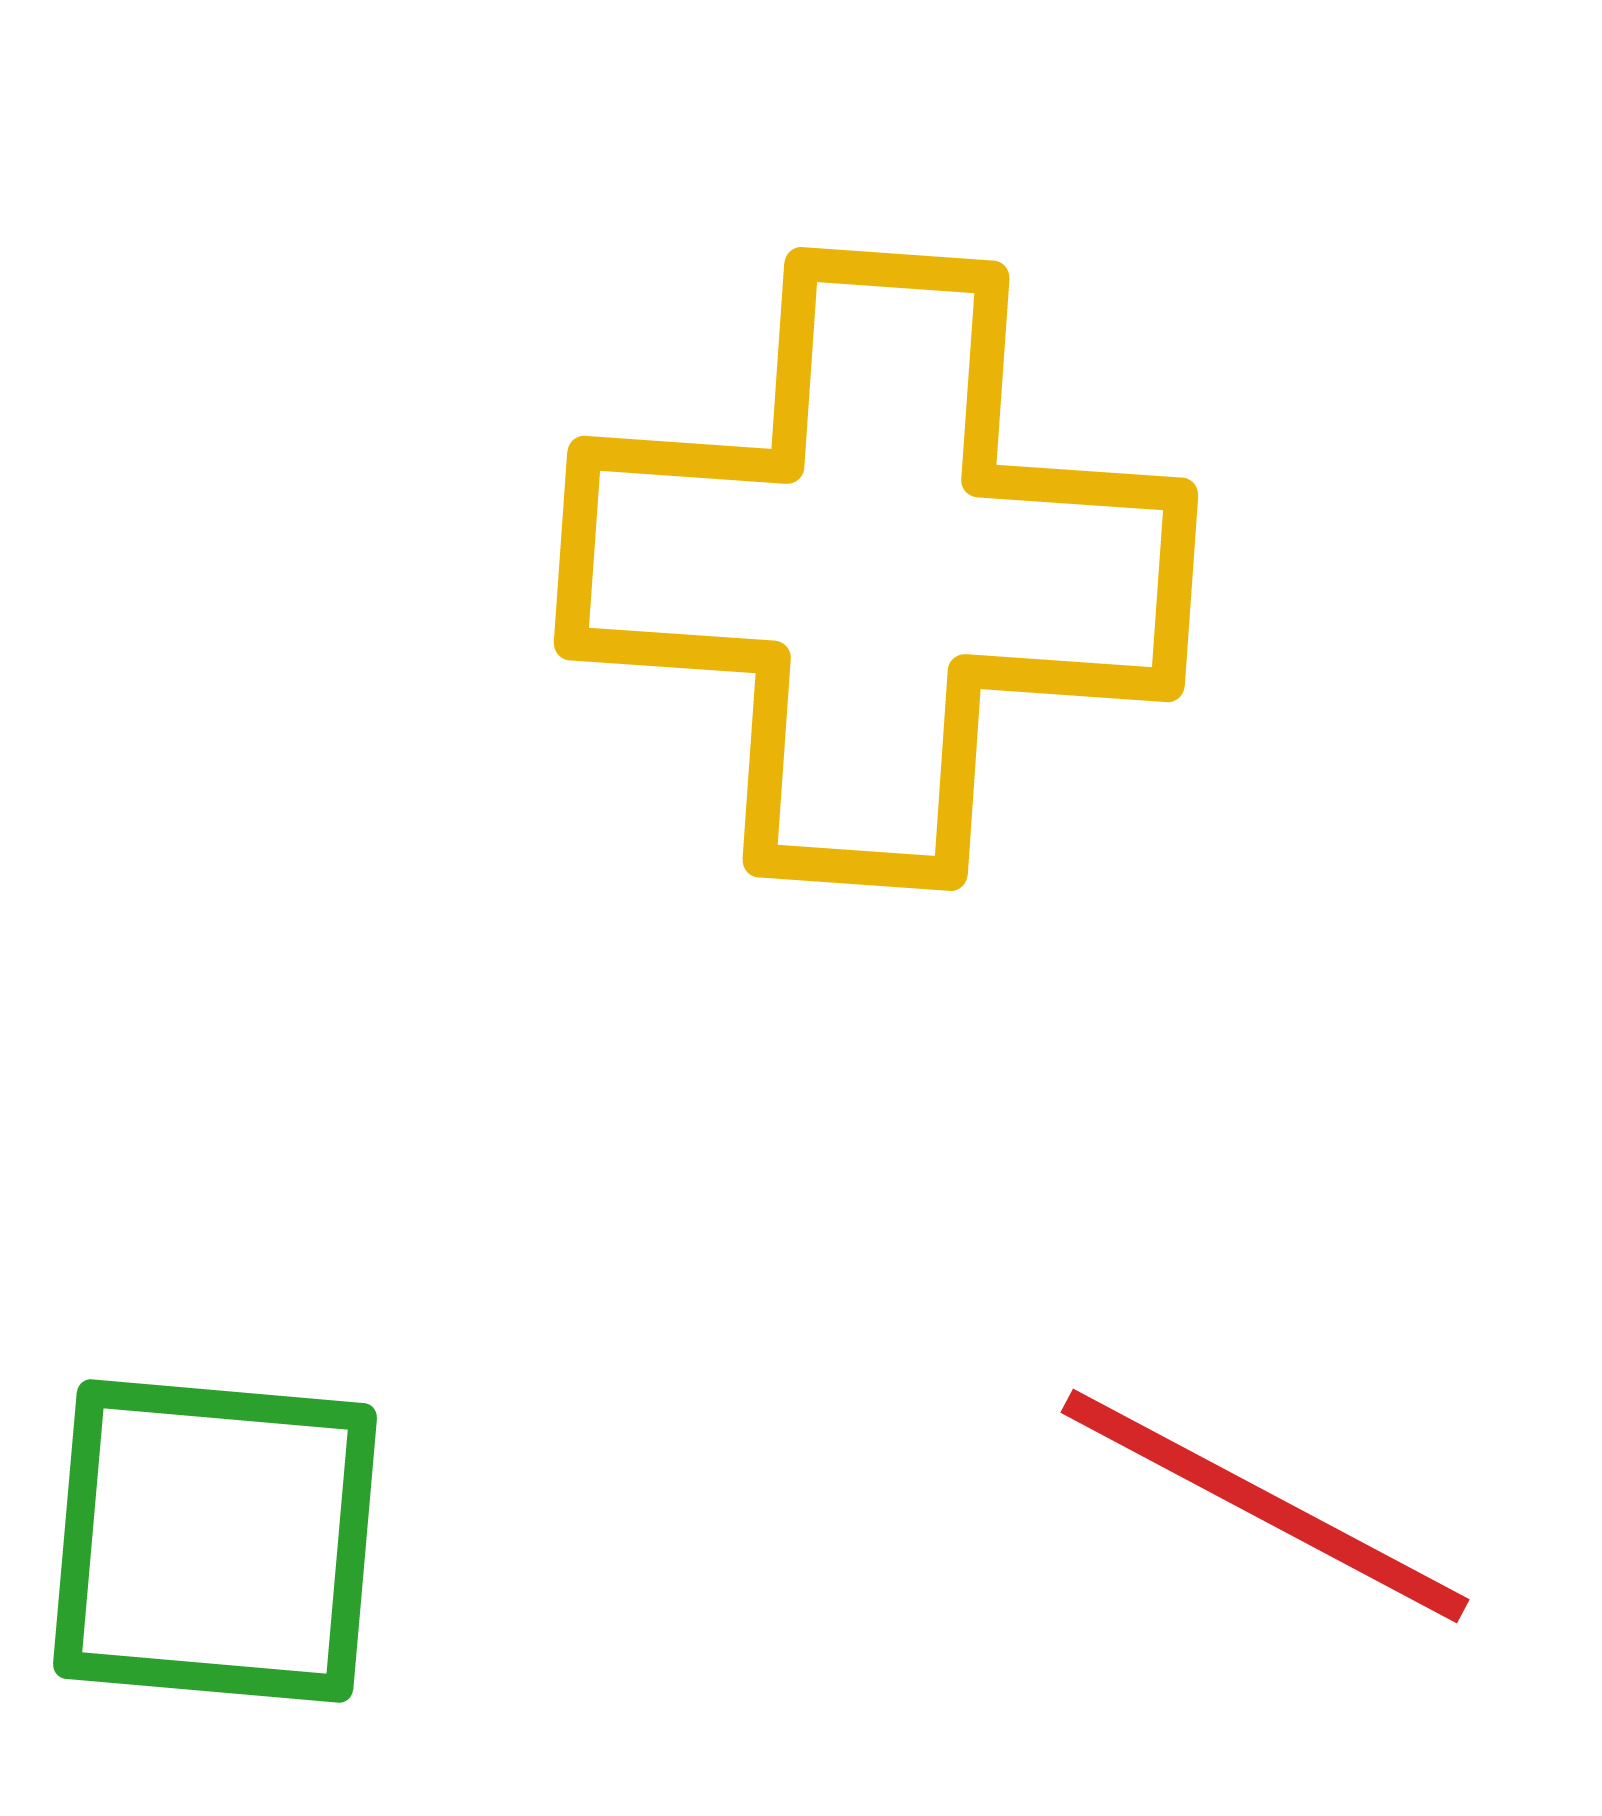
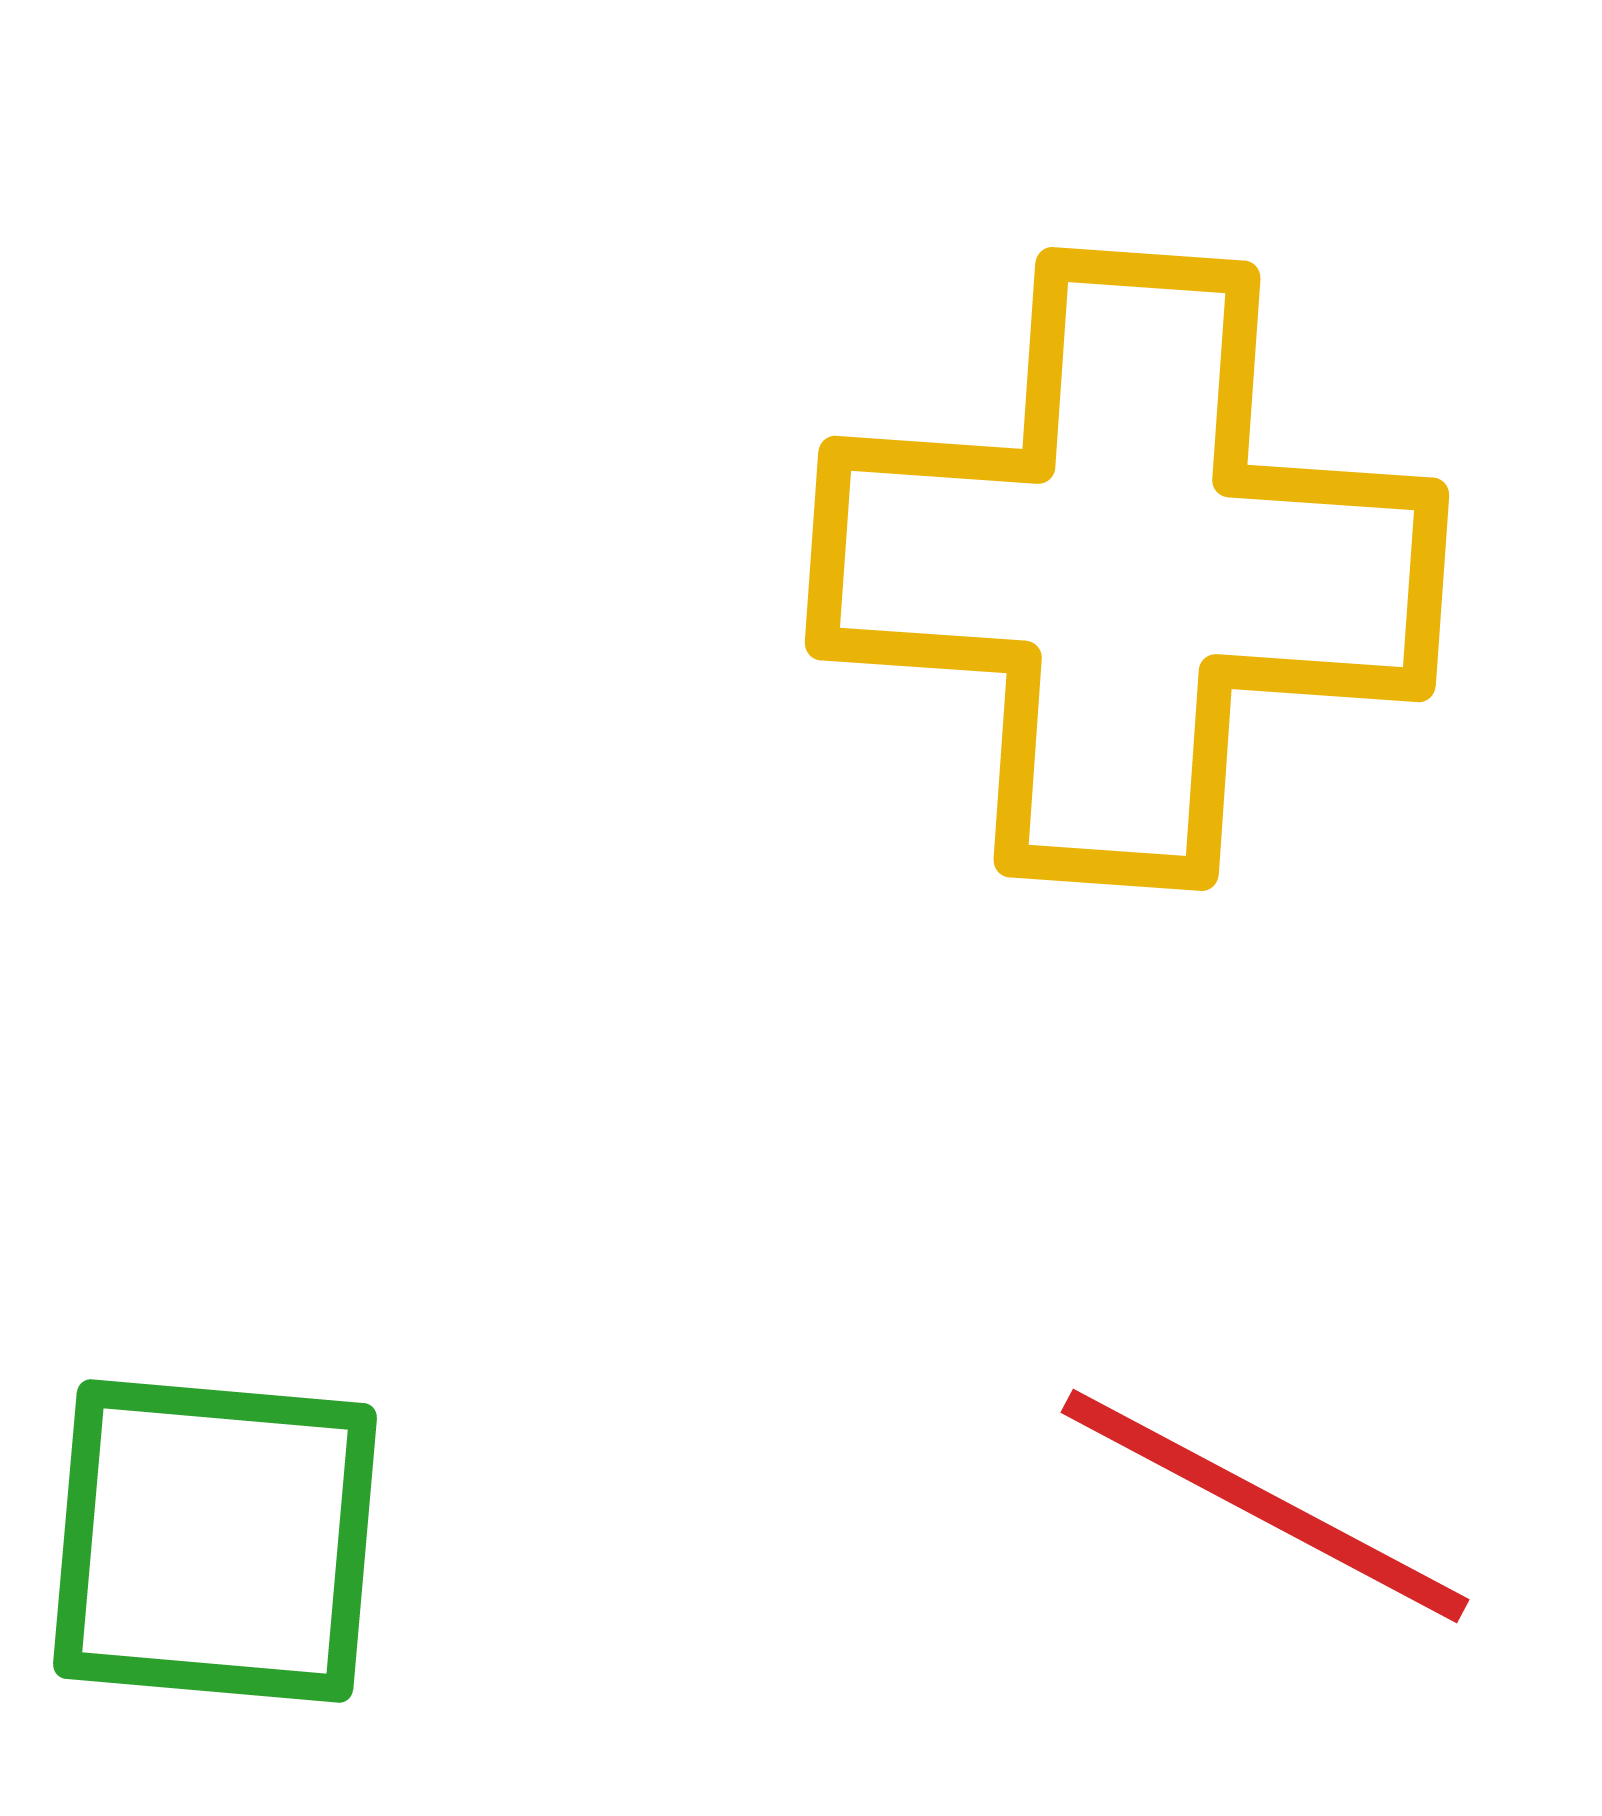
yellow cross: moved 251 px right
